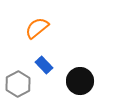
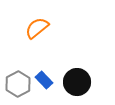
blue rectangle: moved 15 px down
black circle: moved 3 px left, 1 px down
